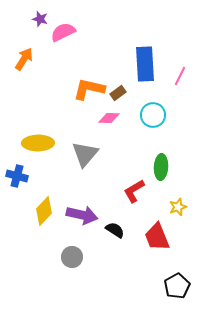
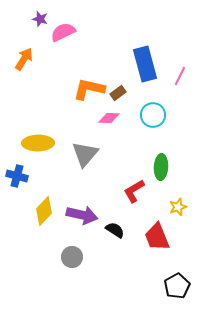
blue rectangle: rotated 12 degrees counterclockwise
